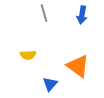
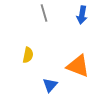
yellow semicircle: rotated 77 degrees counterclockwise
orange triangle: rotated 15 degrees counterclockwise
blue triangle: moved 1 px down
